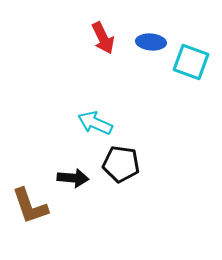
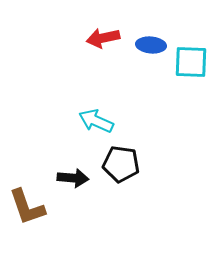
red arrow: rotated 104 degrees clockwise
blue ellipse: moved 3 px down
cyan square: rotated 18 degrees counterclockwise
cyan arrow: moved 1 px right, 2 px up
brown L-shape: moved 3 px left, 1 px down
